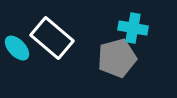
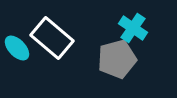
cyan cross: rotated 24 degrees clockwise
gray pentagon: moved 1 px down
